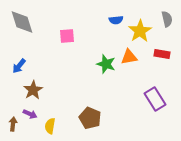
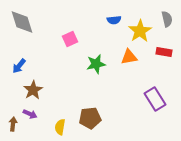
blue semicircle: moved 2 px left
pink square: moved 3 px right, 3 px down; rotated 21 degrees counterclockwise
red rectangle: moved 2 px right, 2 px up
green star: moved 10 px left; rotated 30 degrees counterclockwise
brown pentagon: rotated 30 degrees counterclockwise
yellow semicircle: moved 10 px right, 1 px down
